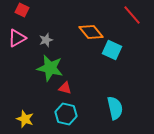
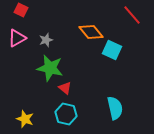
red square: moved 1 px left
red triangle: rotated 24 degrees clockwise
